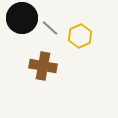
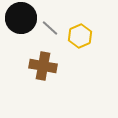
black circle: moved 1 px left
